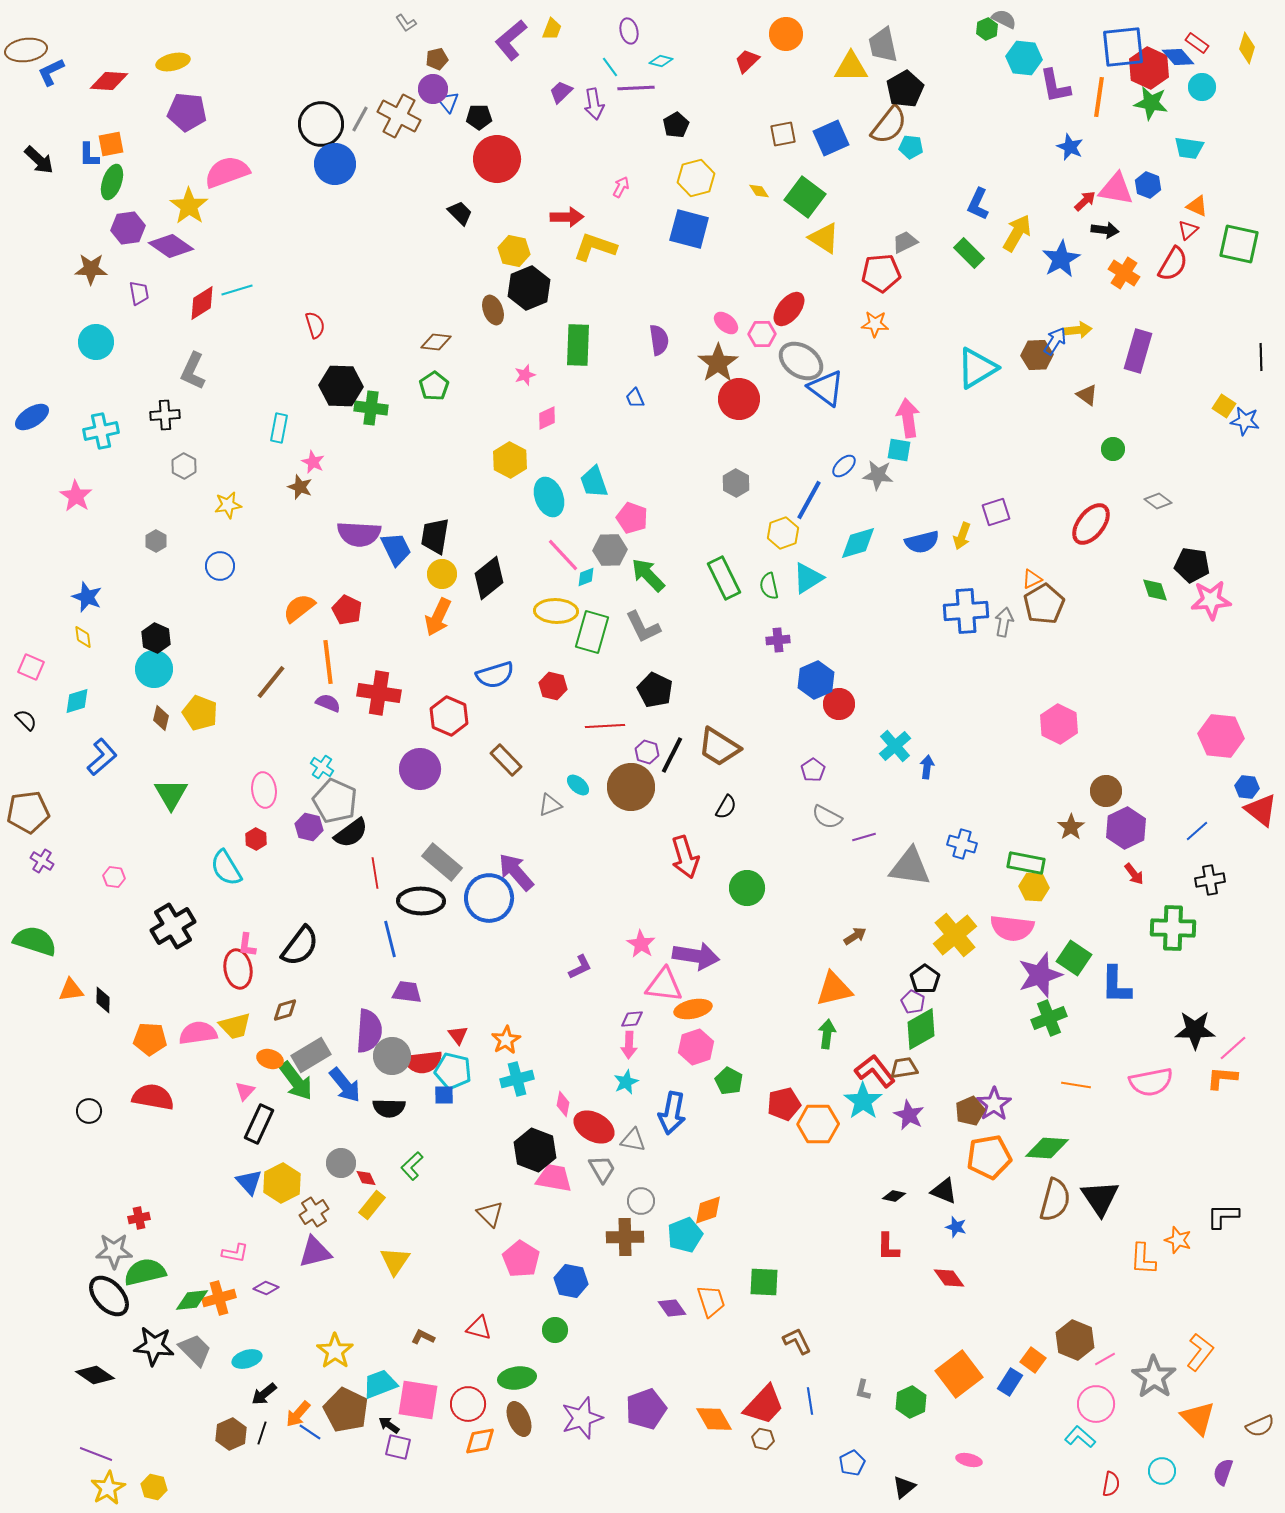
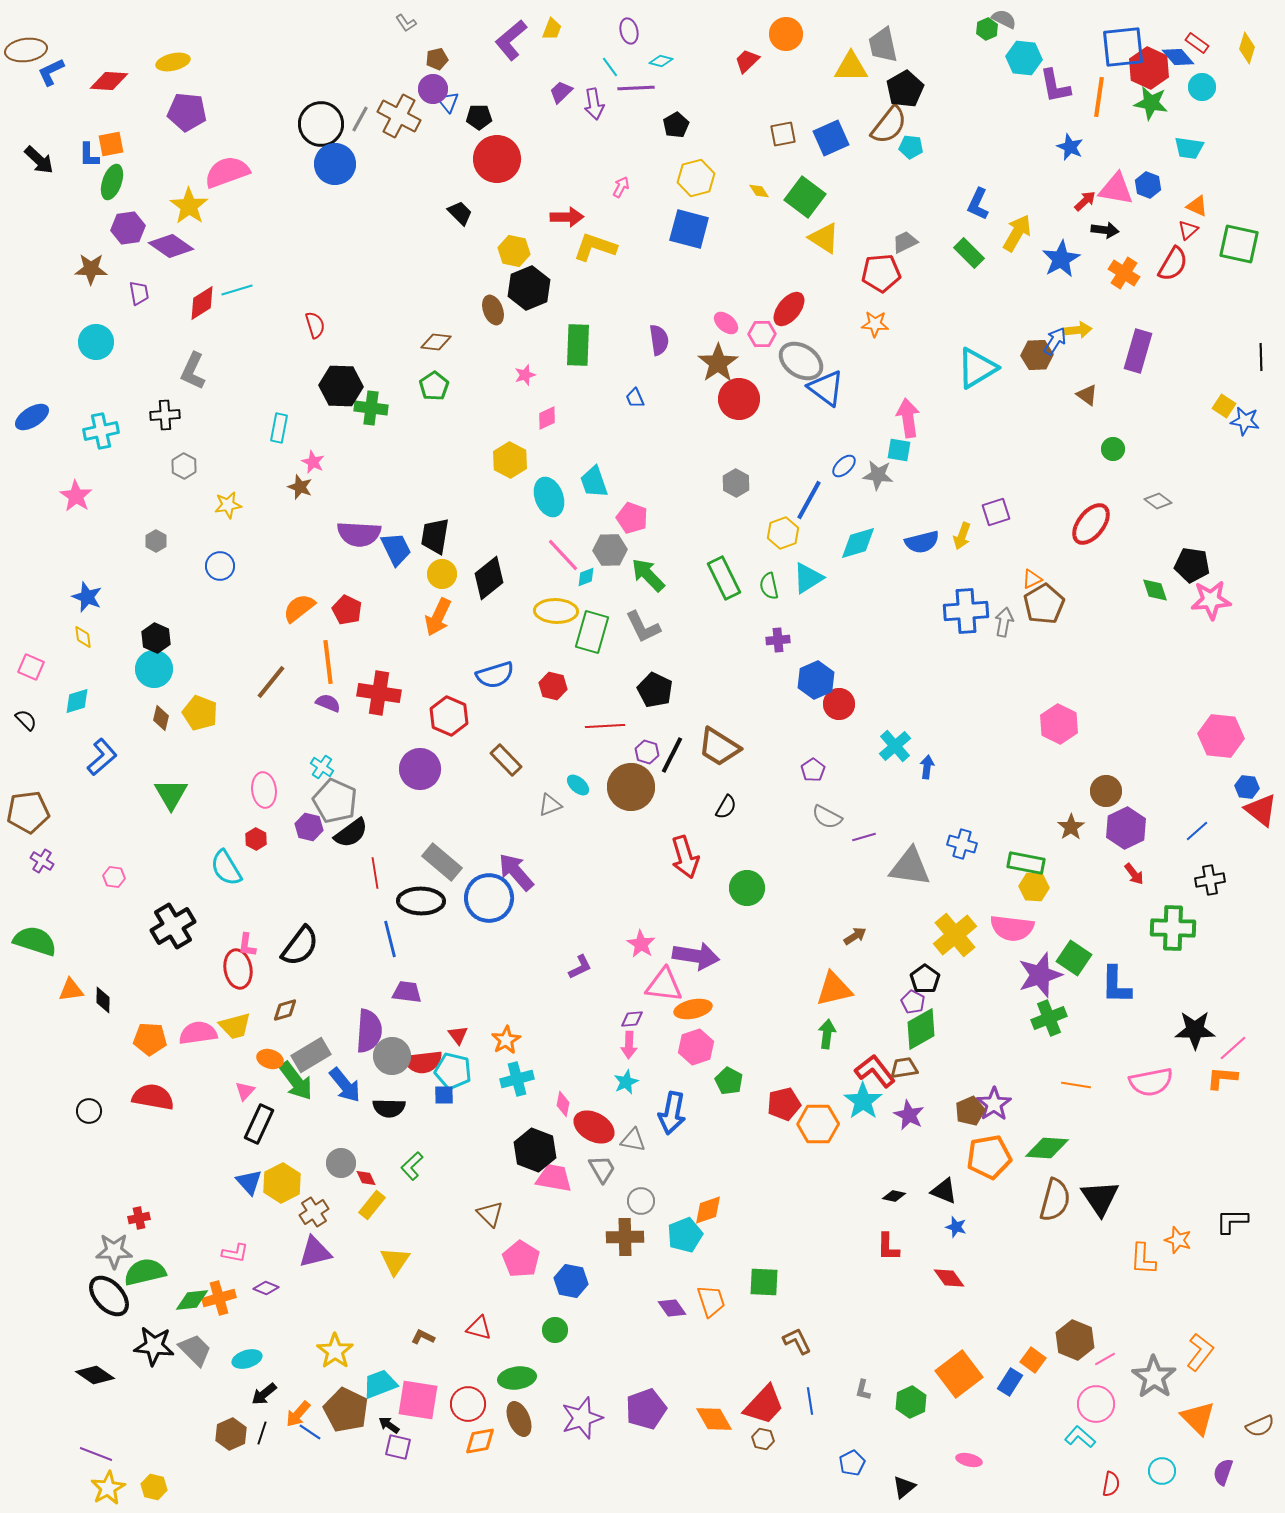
black L-shape at (1223, 1216): moved 9 px right, 5 px down
